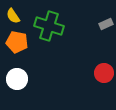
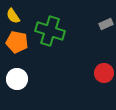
green cross: moved 1 px right, 5 px down
